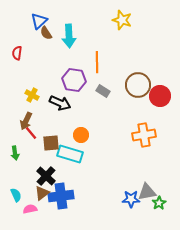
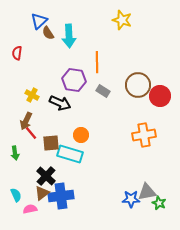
brown semicircle: moved 2 px right
green star: rotated 16 degrees counterclockwise
